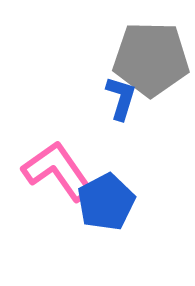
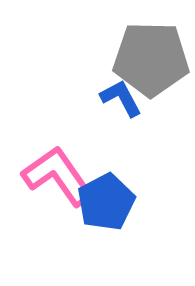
blue L-shape: rotated 45 degrees counterclockwise
pink L-shape: moved 5 px down
